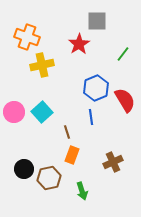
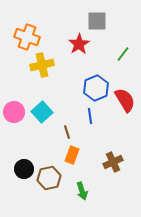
blue line: moved 1 px left, 1 px up
